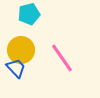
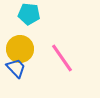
cyan pentagon: rotated 20 degrees clockwise
yellow circle: moved 1 px left, 1 px up
